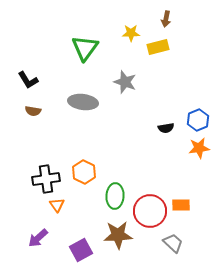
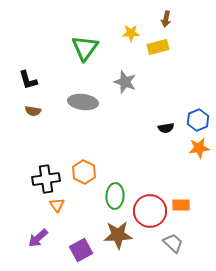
black L-shape: rotated 15 degrees clockwise
